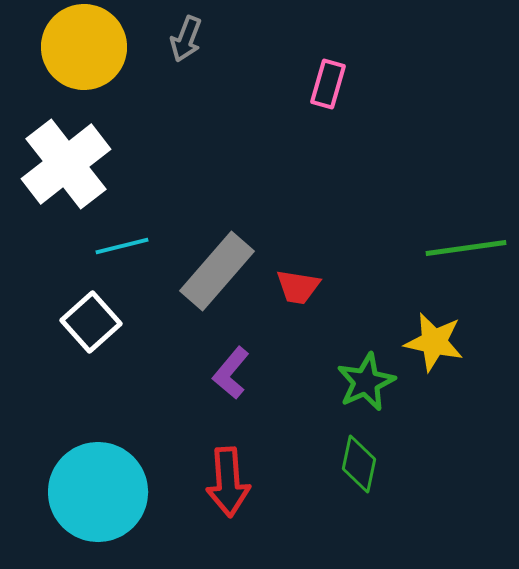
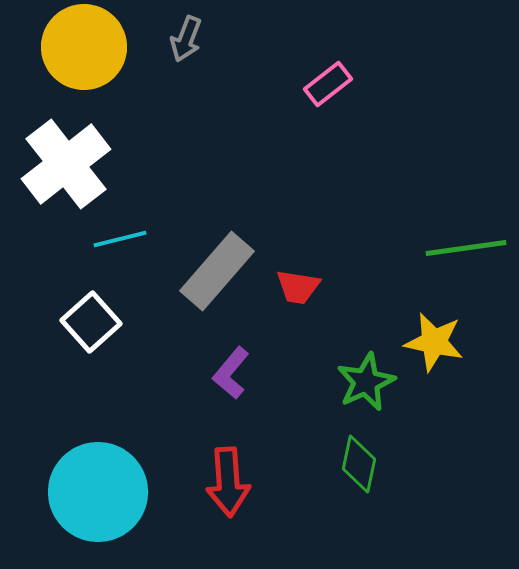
pink rectangle: rotated 36 degrees clockwise
cyan line: moved 2 px left, 7 px up
